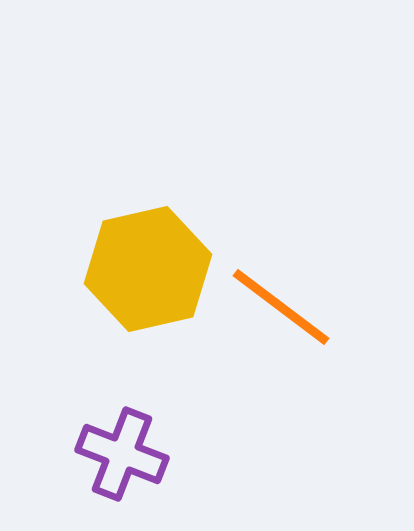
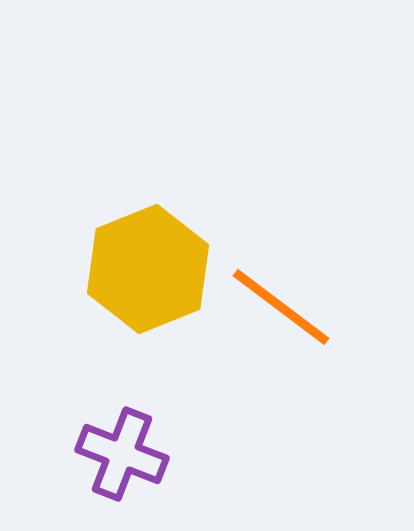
yellow hexagon: rotated 9 degrees counterclockwise
